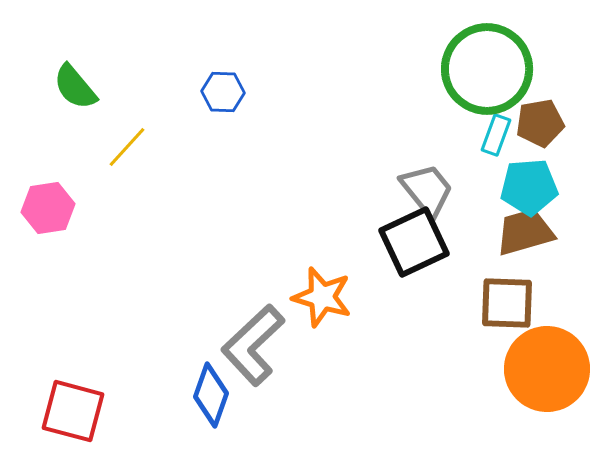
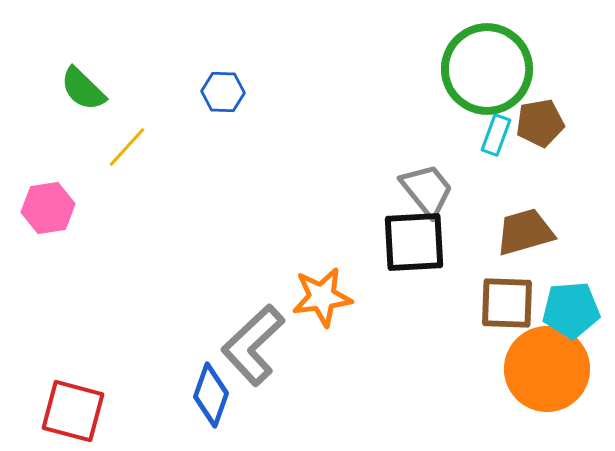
green semicircle: moved 8 px right, 2 px down; rotated 6 degrees counterclockwise
cyan pentagon: moved 42 px right, 123 px down
black square: rotated 22 degrees clockwise
orange star: rotated 24 degrees counterclockwise
